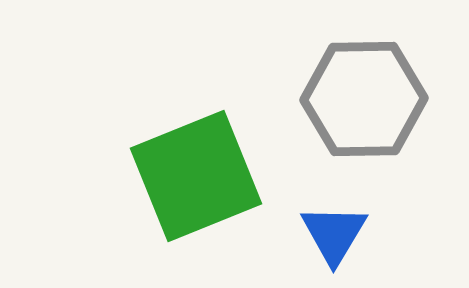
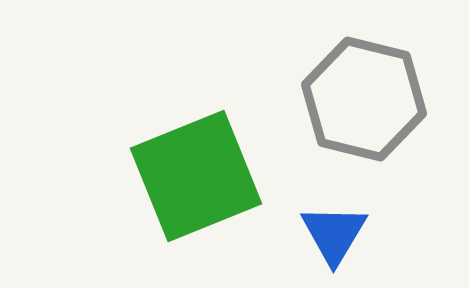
gray hexagon: rotated 15 degrees clockwise
